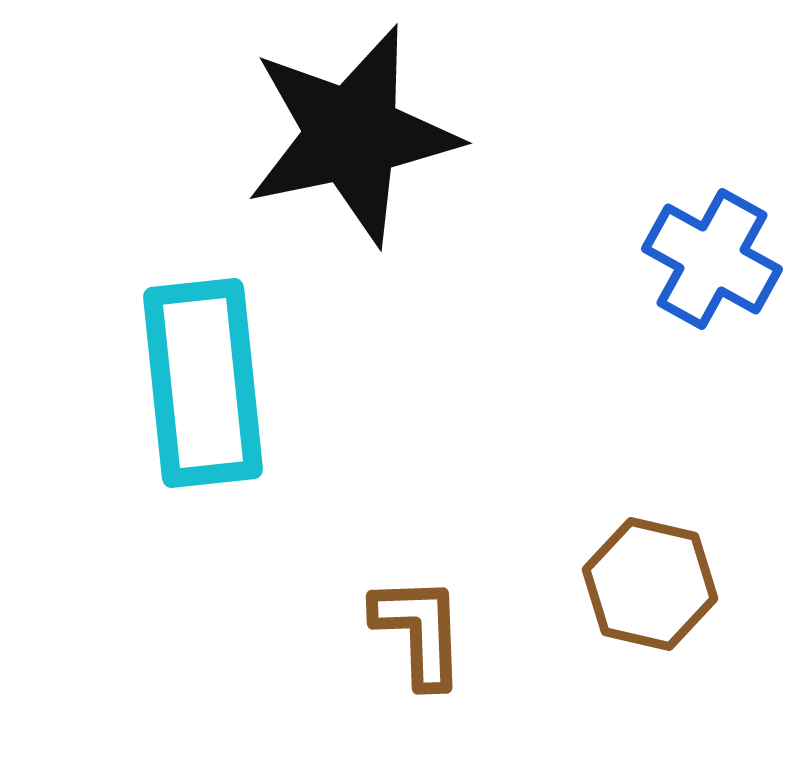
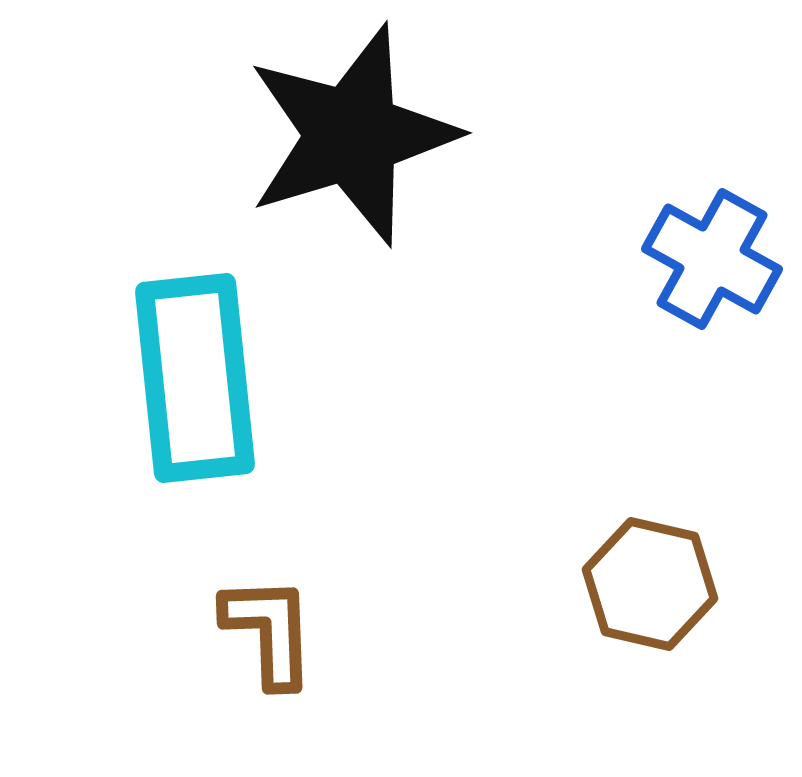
black star: rotated 5 degrees counterclockwise
cyan rectangle: moved 8 px left, 5 px up
brown L-shape: moved 150 px left
